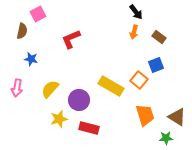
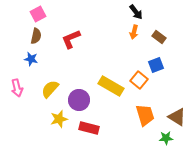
brown semicircle: moved 14 px right, 5 px down
pink arrow: rotated 24 degrees counterclockwise
